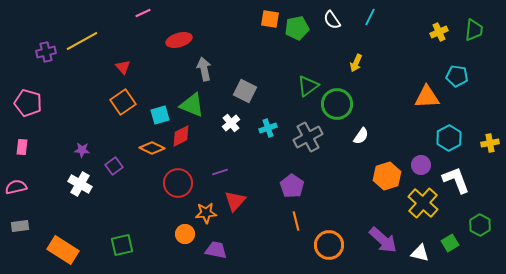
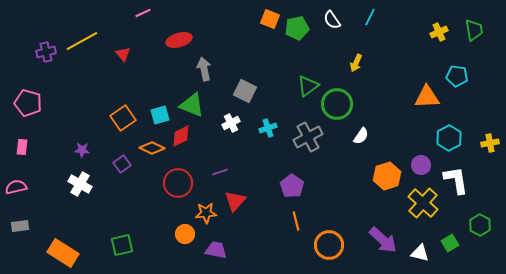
orange square at (270, 19): rotated 12 degrees clockwise
green trapezoid at (474, 30): rotated 15 degrees counterclockwise
red triangle at (123, 67): moved 13 px up
orange square at (123, 102): moved 16 px down
white cross at (231, 123): rotated 12 degrees clockwise
purple square at (114, 166): moved 8 px right, 2 px up
white L-shape at (456, 180): rotated 12 degrees clockwise
orange rectangle at (63, 250): moved 3 px down
